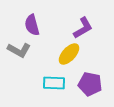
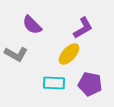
purple semicircle: rotated 30 degrees counterclockwise
gray L-shape: moved 3 px left, 4 px down
